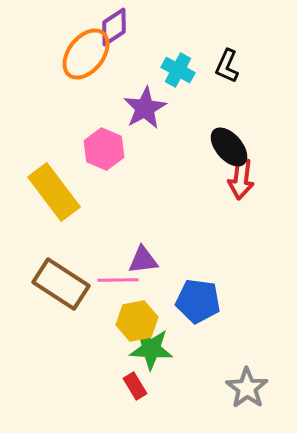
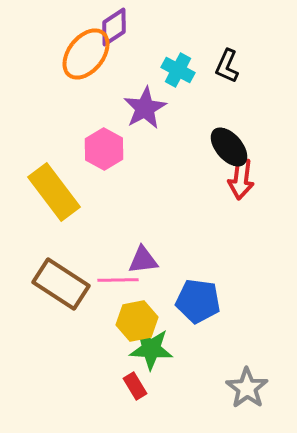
pink hexagon: rotated 6 degrees clockwise
